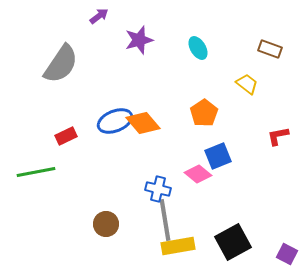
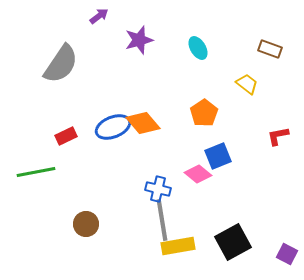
blue ellipse: moved 2 px left, 6 px down
gray line: moved 3 px left
brown circle: moved 20 px left
